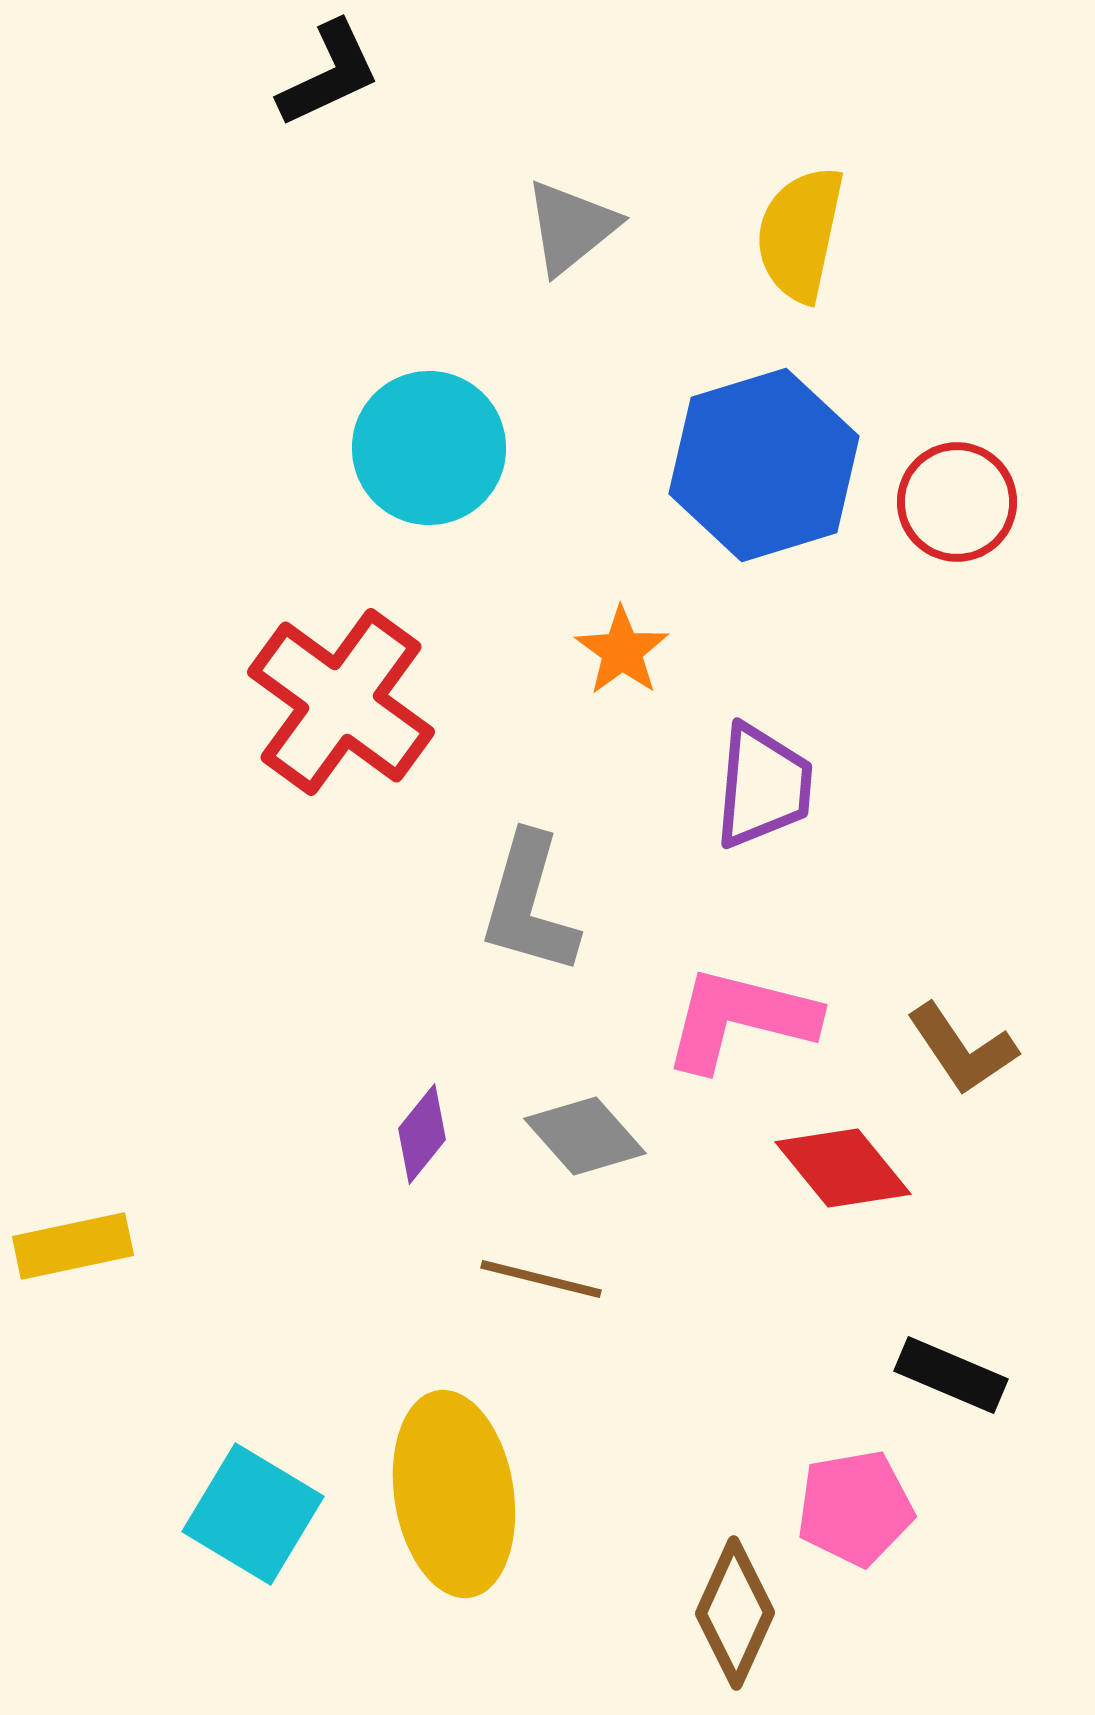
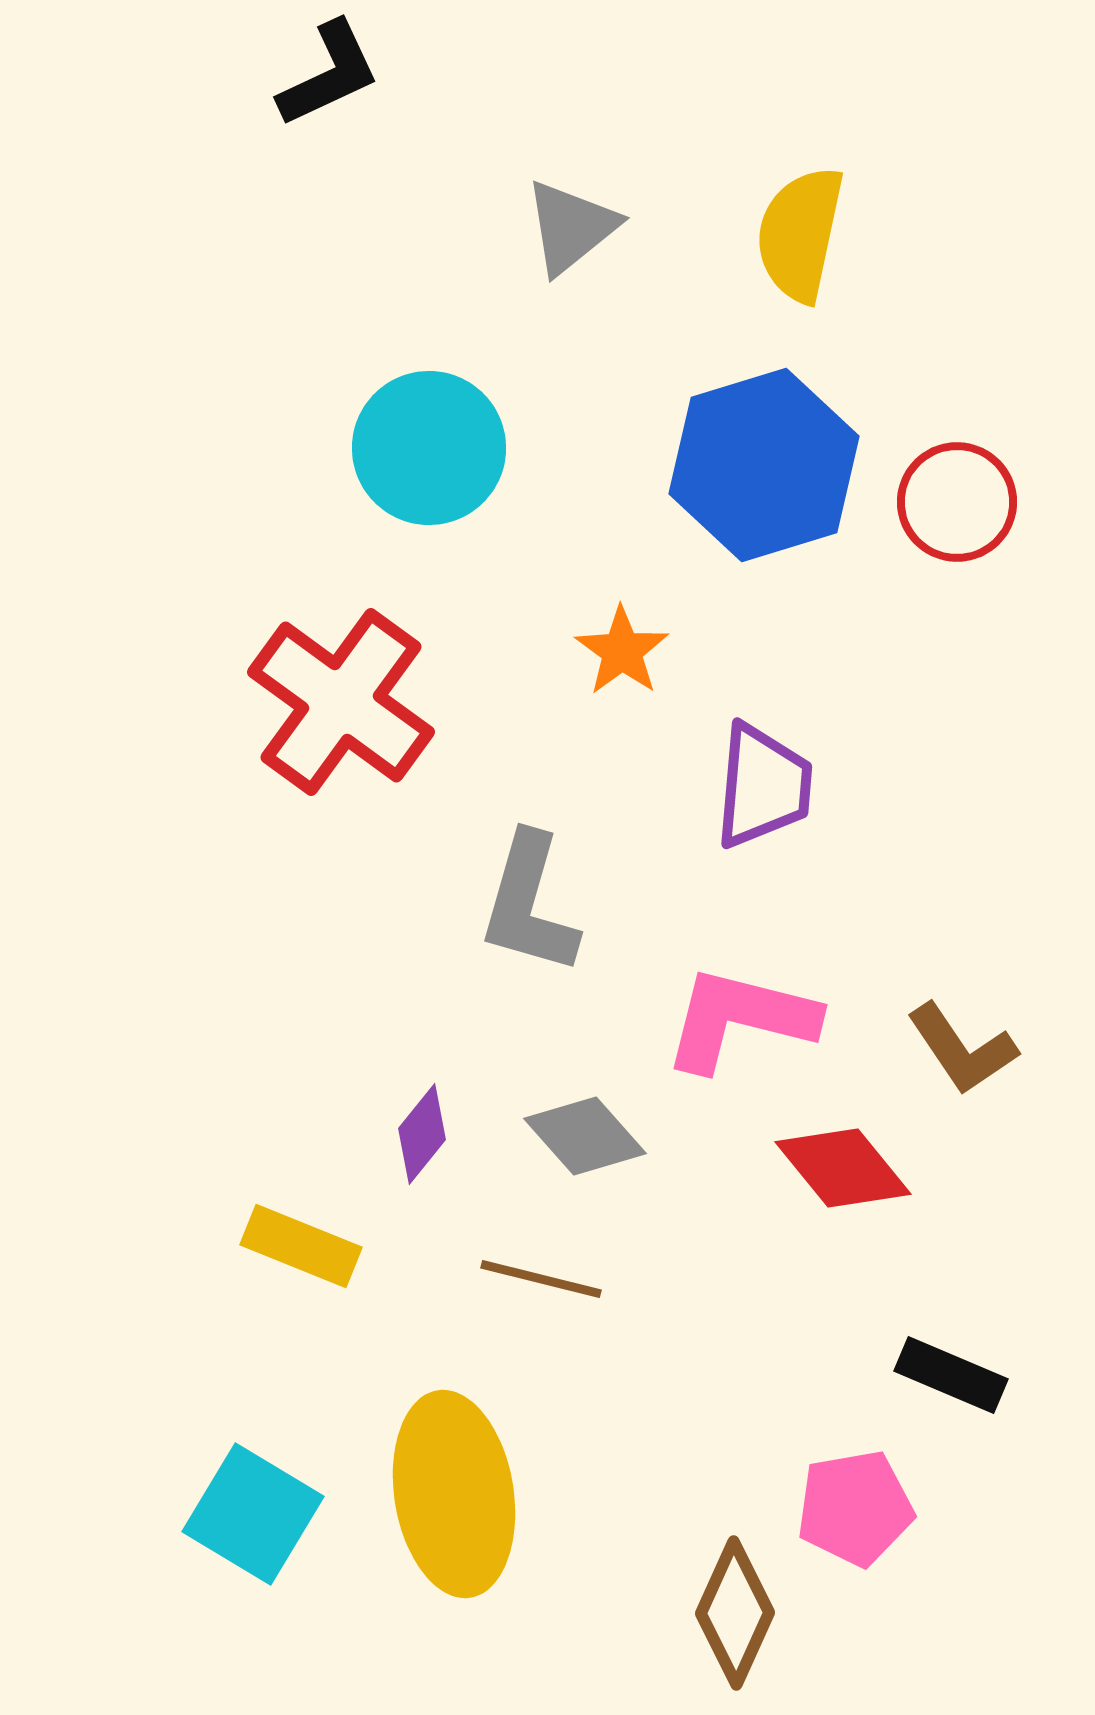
yellow rectangle: moved 228 px right; rotated 34 degrees clockwise
